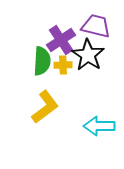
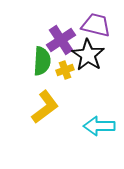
purple trapezoid: moved 1 px up
yellow cross: moved 2 px right, 5 px down; rotated 18 degrees counterclockwise
